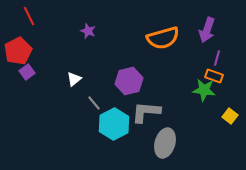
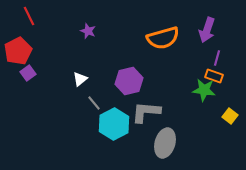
purple square: moved 1 px right, 1 px down
white triangle: moved 6 px right
